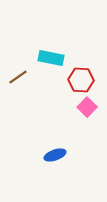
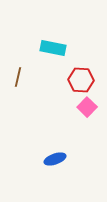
cyan rectangle: moved 2 px right, 10 px up
brown line: rotated 42 degrees counterclockwise
blue ellipse: moved 4 px down
